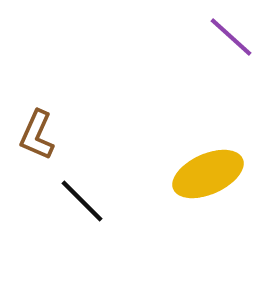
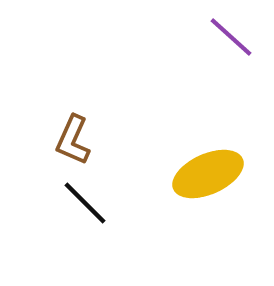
brown L-shape: moved 36 px right, 5 px down
black line: moved 3 px right, 2 px down
